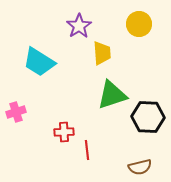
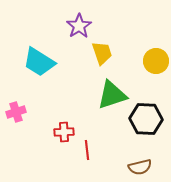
yellow circle: moved 17 px right, 37 px down
yellow trapezoid: rotated 15 degrees counterclockwise
black hexagon: moved 2 px left, 2 px down
